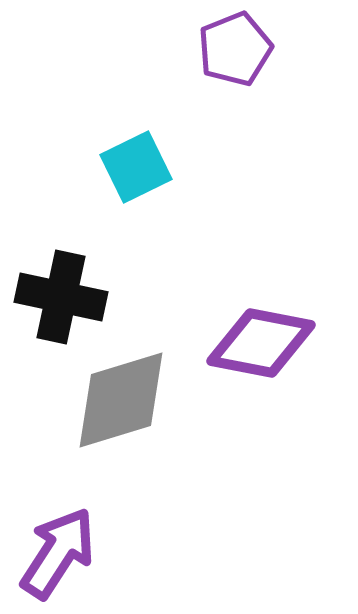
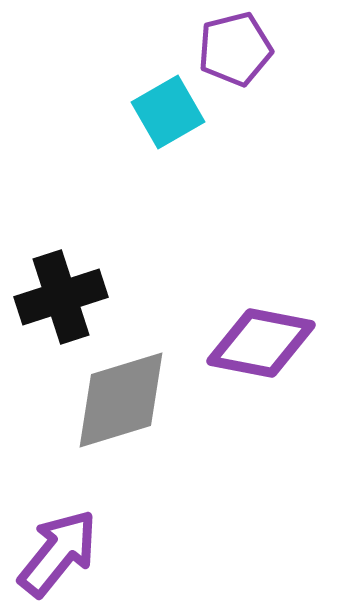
purple pentagon: rotated 8 degrees clockwise
cyan square: moved 32 px right, 55 px up; rotated 4 degrees counterclockwise
black cross: rotated 30 degrees counterclockwise
purple arrow: rotated 6 degrees clockwise
